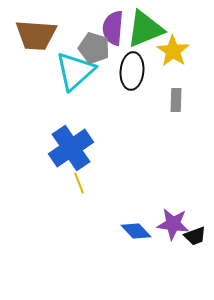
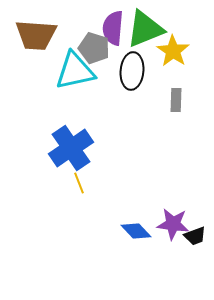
cyan triangle: rotated 30 degrees clockwise
